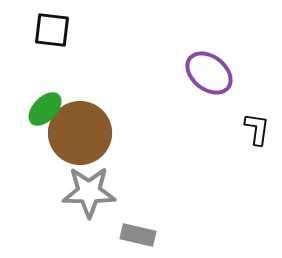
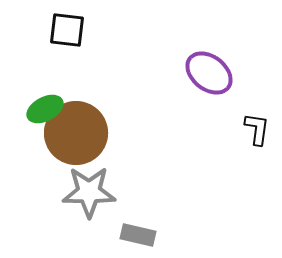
black square: moved 15 px right
green ellipse: rotated 18 degrees clockwise
brown circle: moved 4 px left
